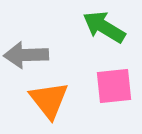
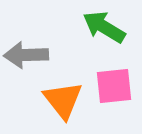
orange triangle: moved 14 px right
